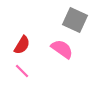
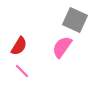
red semicircle: moved 3 px left, 1 px down
pink semicircle: moved 2 px up; rotated 90 degrees counterclockwise
